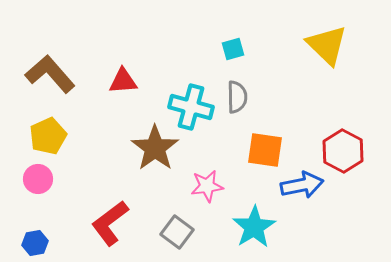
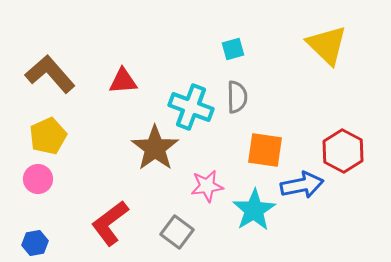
cyan cross: rotated 6 degrees clockwise
cyan star: moved 17 px up
